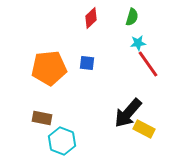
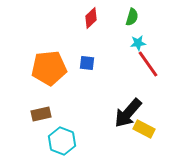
brown rectangle: moved 1 px left, 4 px up; rotated 24 degrees counterclockwise
